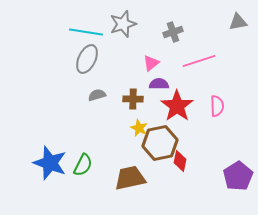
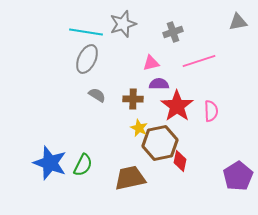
pink triangle: rotated 24 degrees clockwise
gray semicircle: rotated 48 degrees clockwise
pink semicircle: moved 6 px left, 5 px down
